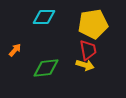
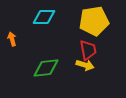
yellow pentagon: moved 1 px right, 3 px up
orange arrow: moved 3 px left, 11 px up; rotated 56 degrees counterclockwise
